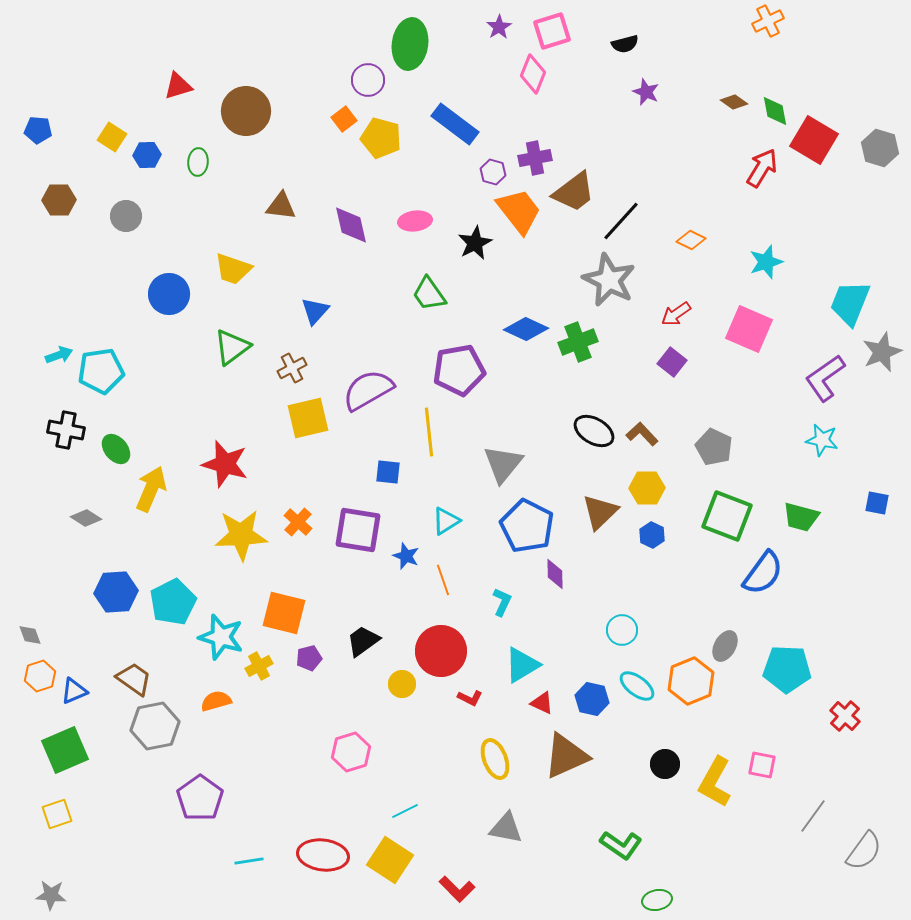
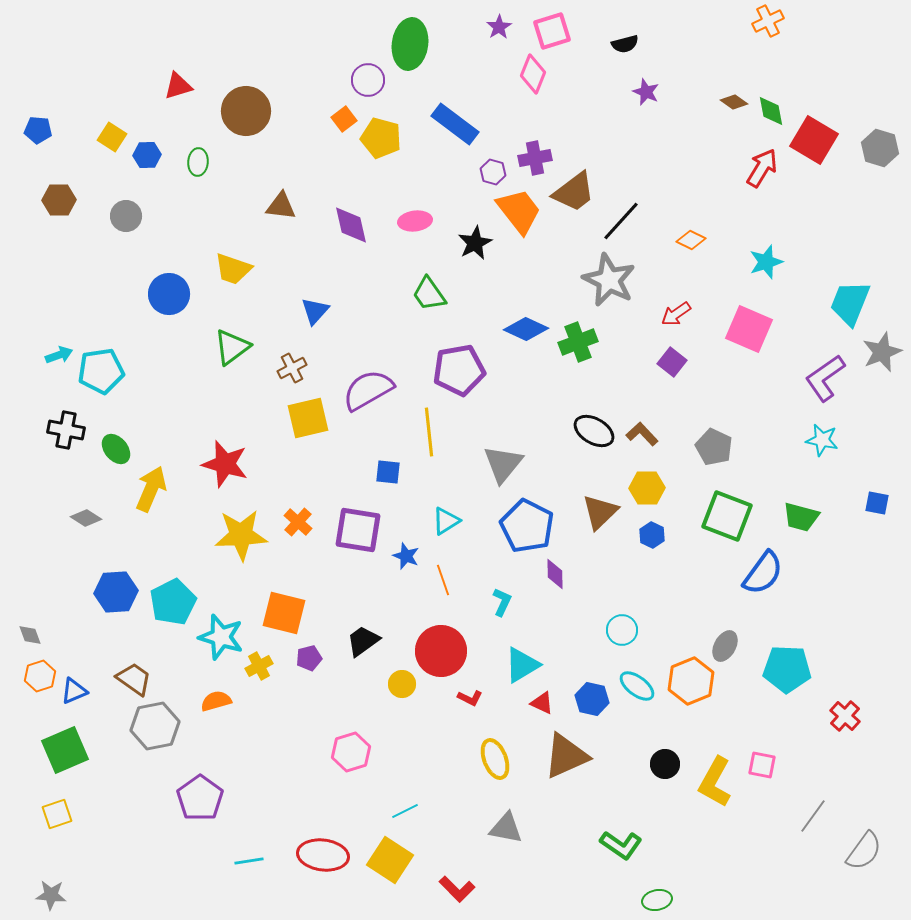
green diamond at (775, 111): moved 4 px left
